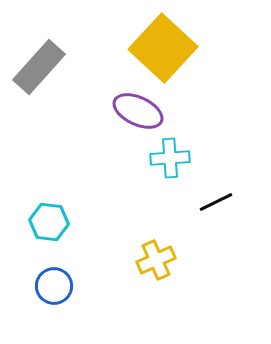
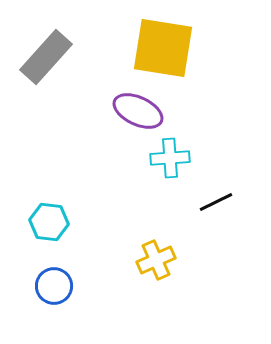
yellow square: rotated 34 degrees counterclockwise
gray rectangle: moved 7 px right, 10 px up
